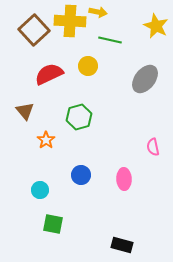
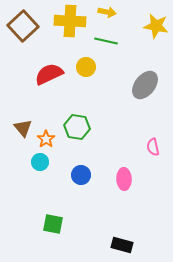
yellow arrow: moved 9 px right
yellow star: rotated 15 degrees counterclockwise
brown square: moved 11 px left, 4 px up
green line: moved 4 px left, 1 px down
yellow circle: moved 2 px left, 1 px down
gray ellipse: moved 6 px down
brown triangle: moved 2 px left, 17 px down
green hexagon: moved 2 px left, 10 px down; rotated 25 degrees clockwise
orange star: moved 1 px up
cyan circle: moved 28 px up
